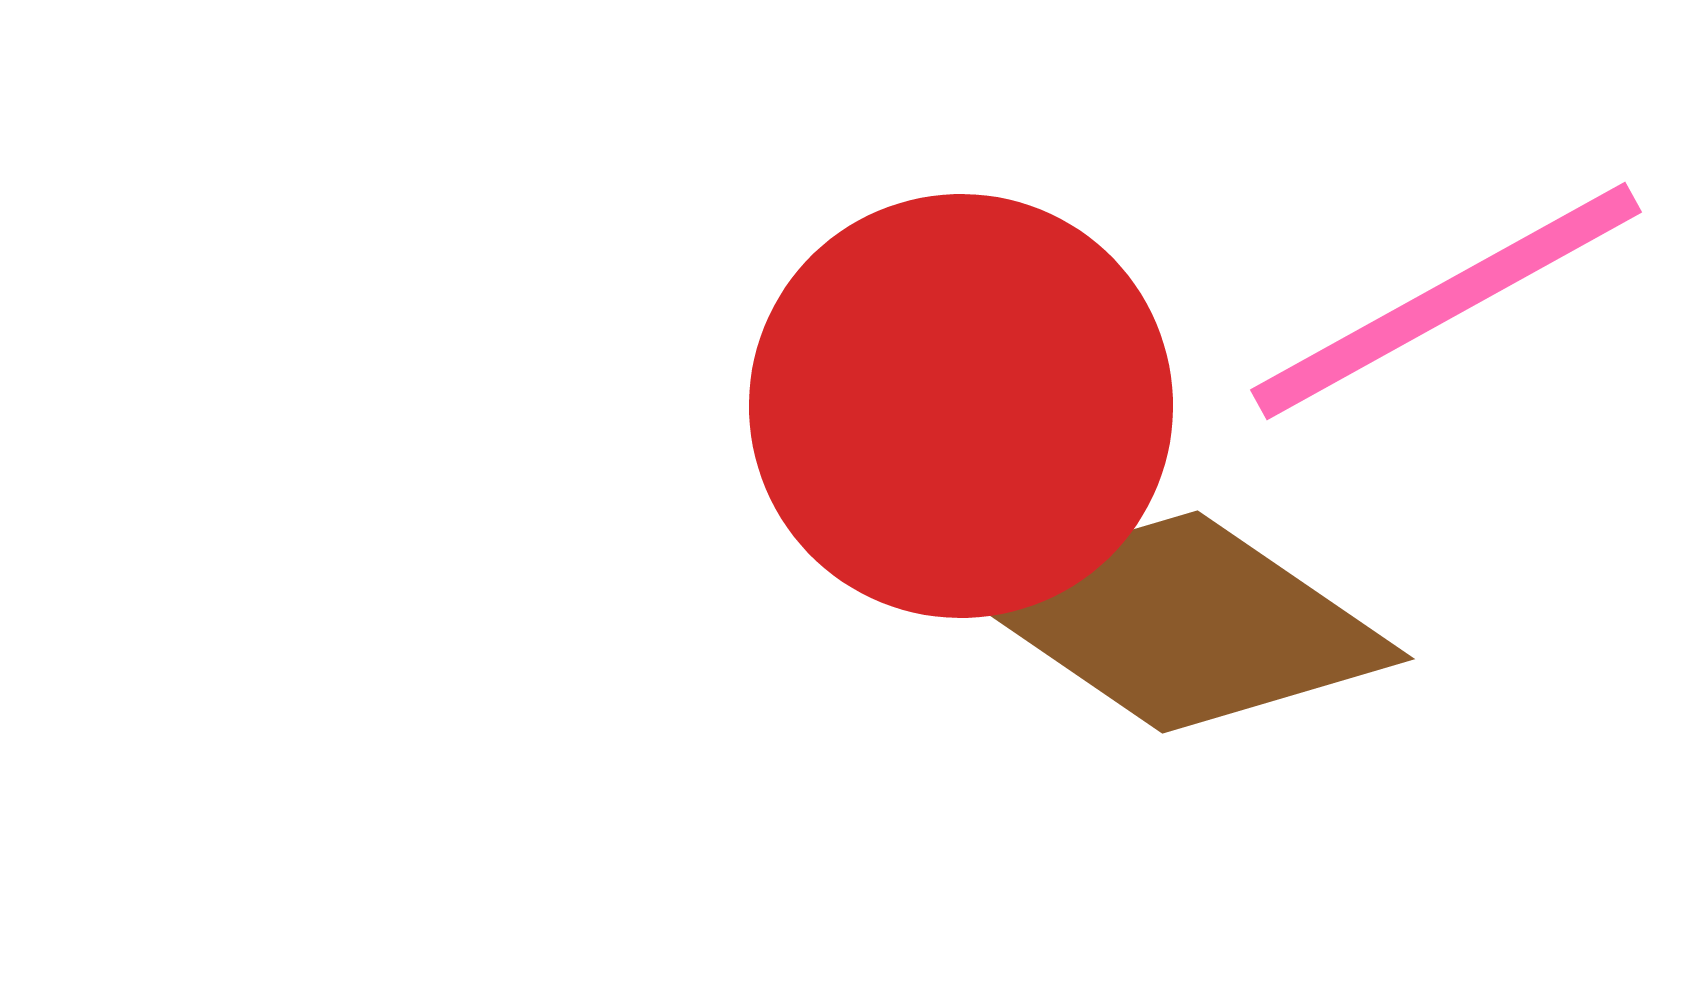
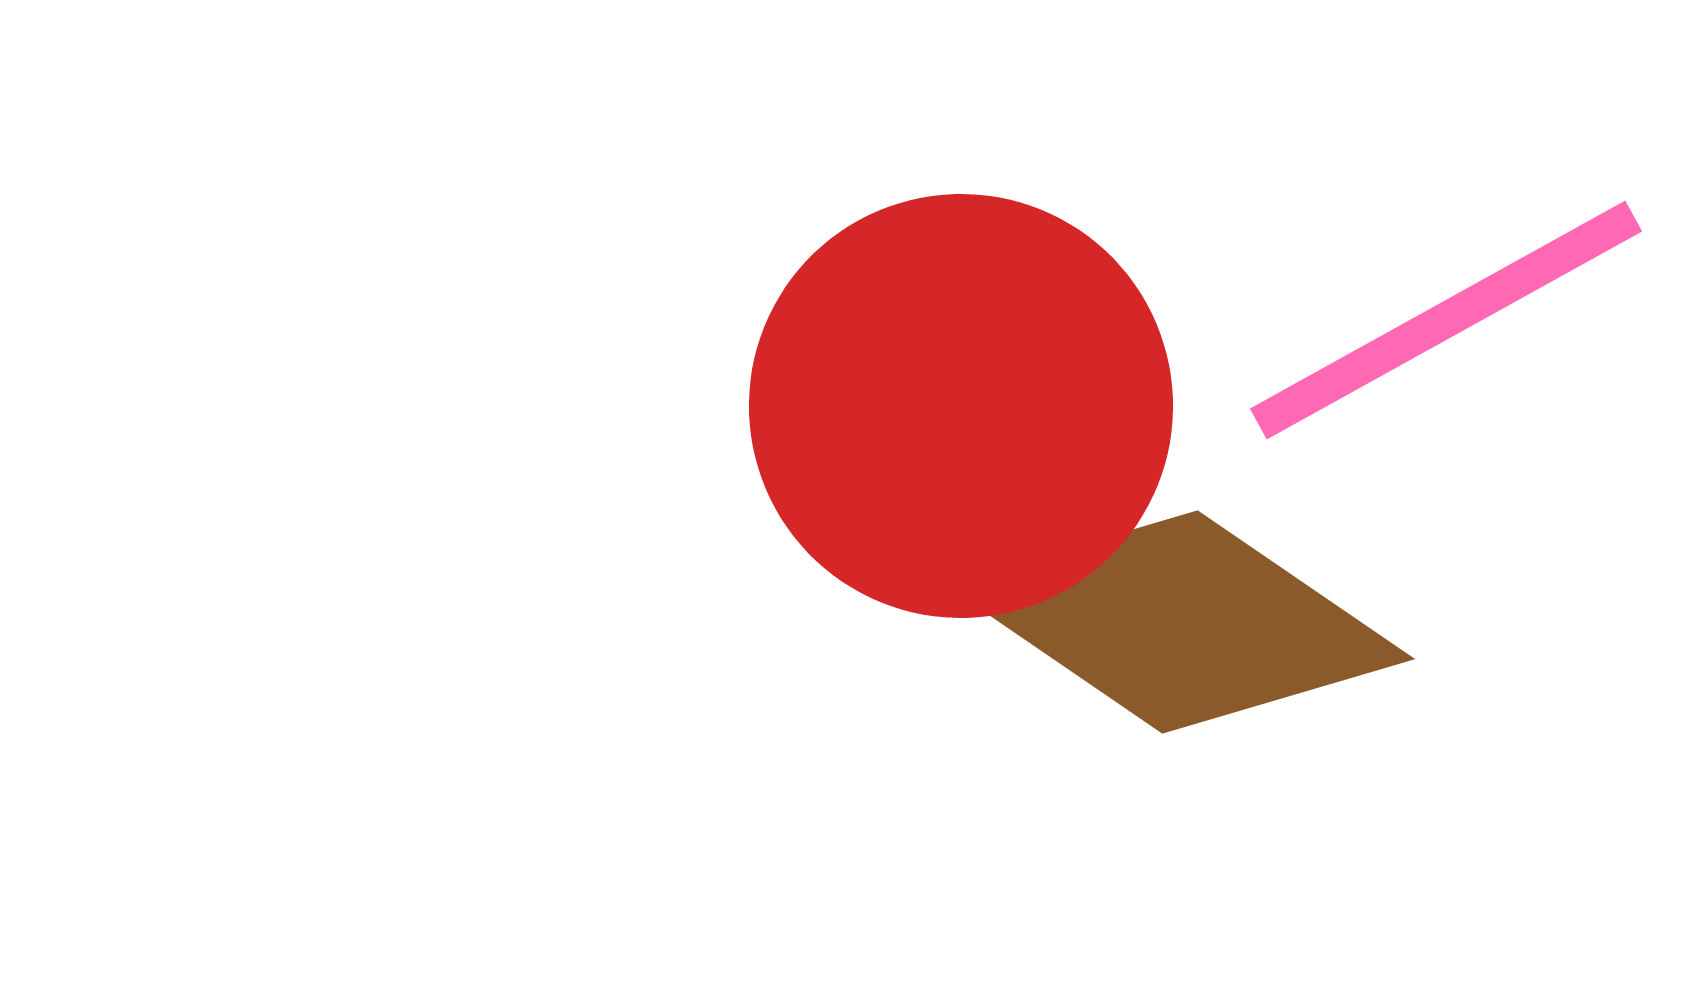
pink line: moved 19 px down
